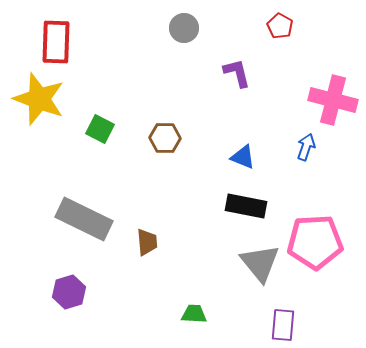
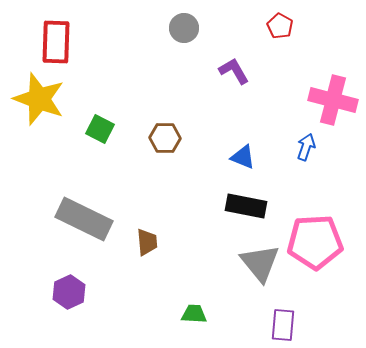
purple L-shape: moved 3 px left, 2 px up; rotated 16 degrees counterclockwise
purple hexagon: rotated 8 degrees counterclockwise
